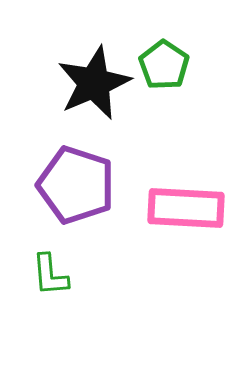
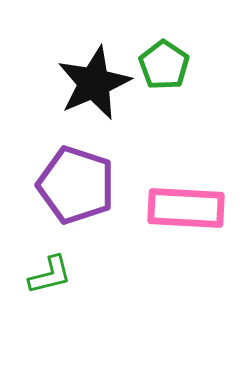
green L-shape: rotated 99 degrees counterclockwise
